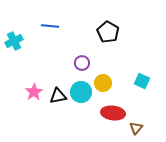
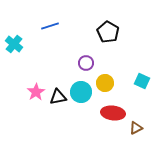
blue line: rotated 24 degrees counterclockwise
cyan cross: moved 3 px down; rotated 24 degrees counterclockwise
purple circle: moved 4 px right
yellow circle: moved 2 px right
pink star: moved 2 px right
black triangle: moved 1 px down
brown triangle: rotated 24 degrees clockwise
